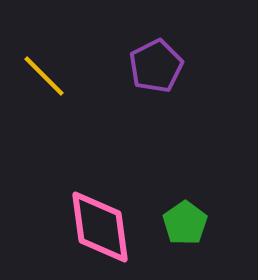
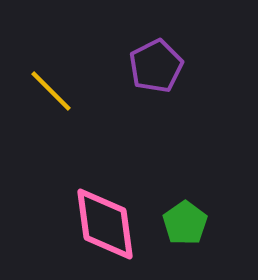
yellow line: moved 7 px right, 15 px down
pink diamond: moved 5 px right, 3 px up
